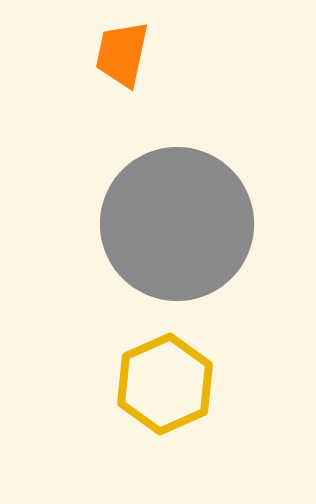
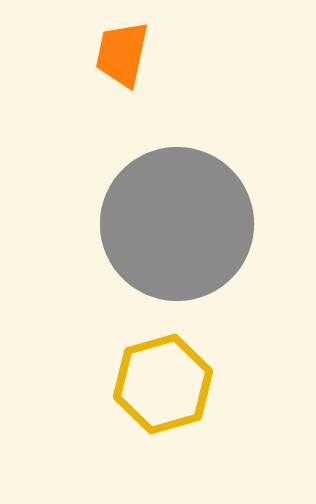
yellow hexagon: moved 2 px left; rotated 8 degrees clockwise
